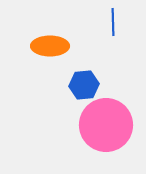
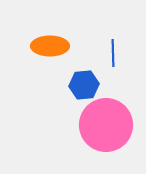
blue line: moved 31 px down
